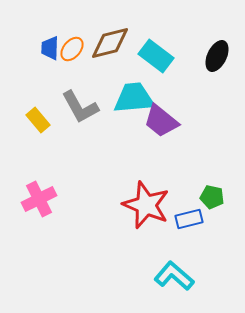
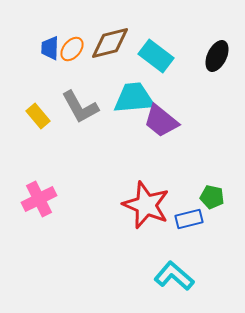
yellow rectangle: moved 4 px up
